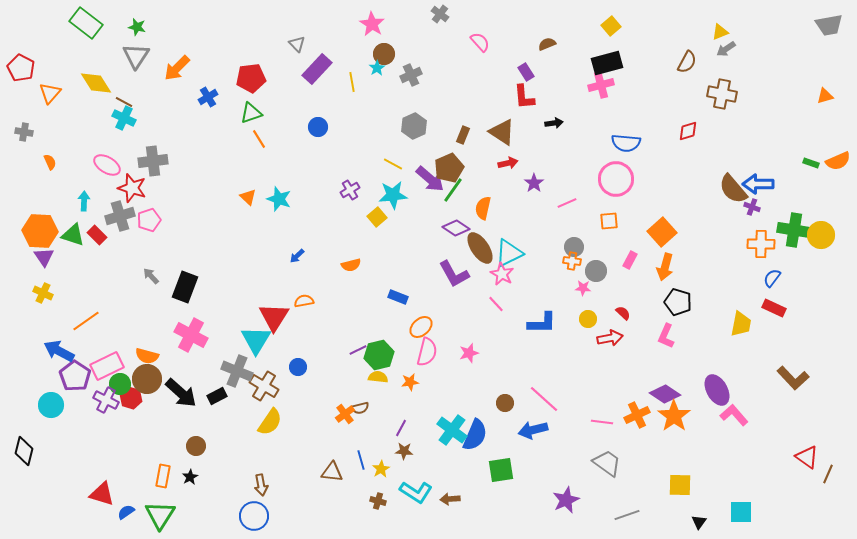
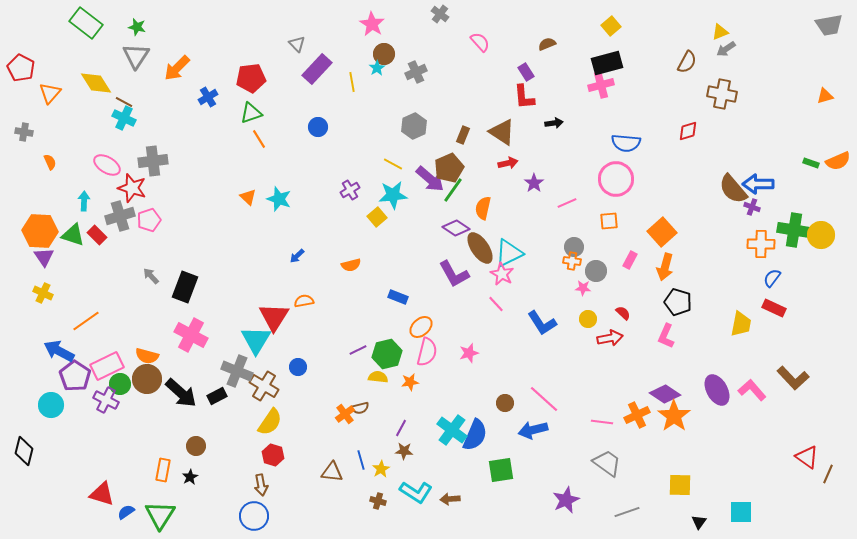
gray cross at (411, 75): moved 5 px right, 3 px up
blue L-shape at (542, 323): rotated 56 degrees clockwise
green hexagon at (379, 355): moved 8 px right, 1 px up
red hexagon at (131, 398): moved 142 px right, 57 px down
pink L-shape at (734, 415): moved 18 px right, 25 px up
orange rectangle at (163, 476): moved 6 px up
gray line at (627, 515): moved 3 px up
